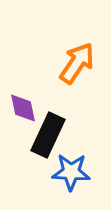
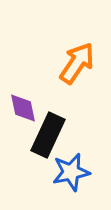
blue star: rotated 15 degrees counterclockwise
